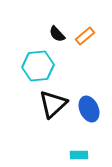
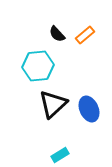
orange rectangle: moved 1 px up
cyan rectangle: moved 19 px left; rotated 30 degrees counterclockwise
